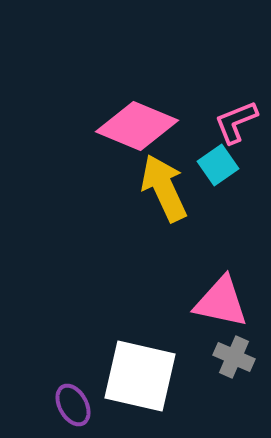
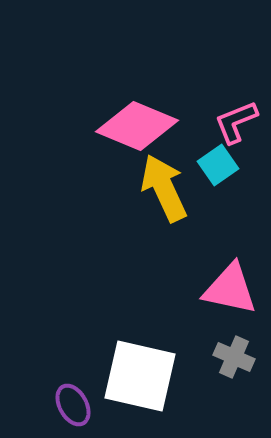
pink triangle: moved 9 px right, 13 px up
